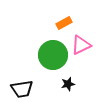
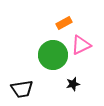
black star: moved 5 px right
